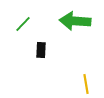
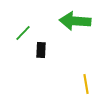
green line: moved 9 px down
